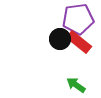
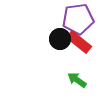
green arrow: moved 1 px right, 5 px up
